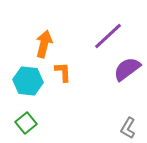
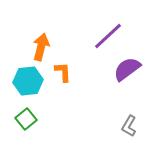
orange arrow: moved 3 px left, 3 px down
cyan hexagon: rotated 12 degrees counterclockwise
green square: moved 4 px up
gray L-shape: moved 1 px right, 2 px up
